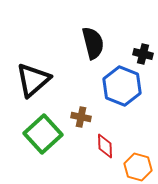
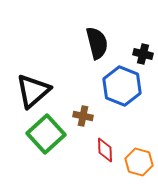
black semicircle: moved 4 px right
black triangle: moved 11 px down
brown cross: moved 2 px right, 1 px up
green square: moved 3 px right
red diamond: moved 4 px down
orange hexagon: moved 1 px right, 5 px up
